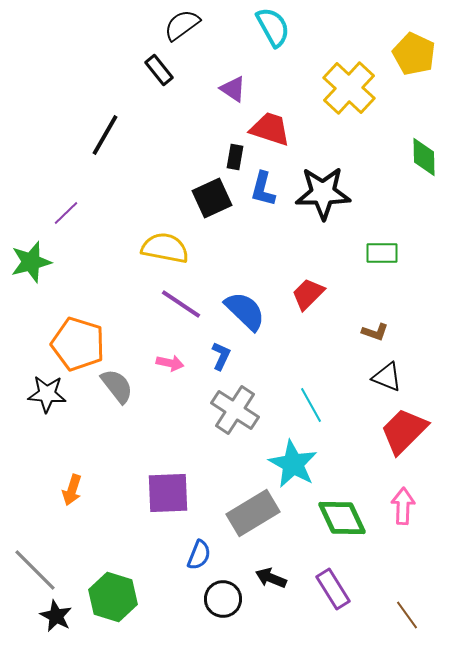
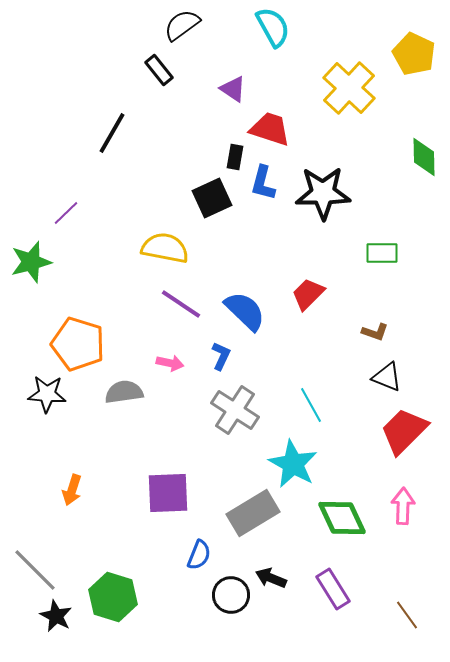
black line at (105, 135): moved 7 px right, 2 px up
blue L-shape at (263, 189): moved 6 px up
gray semicircle at (117, 386): moved 7 px right, 6 px down; rotated 60 degrees counterclockwise
black circle at (223, 599): moved 8 px right, 4 px up
